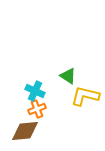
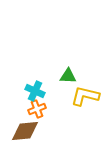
green triangle: rotated 30 degrees counterclockwise
